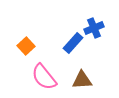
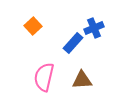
orange square: moved 7 px right, 20 px up
pink semicircle: rotated 52 degrees clockwise
